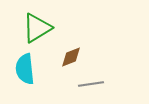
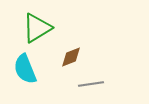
cyan semicircle: rotated 16 degrees counterclockwise
